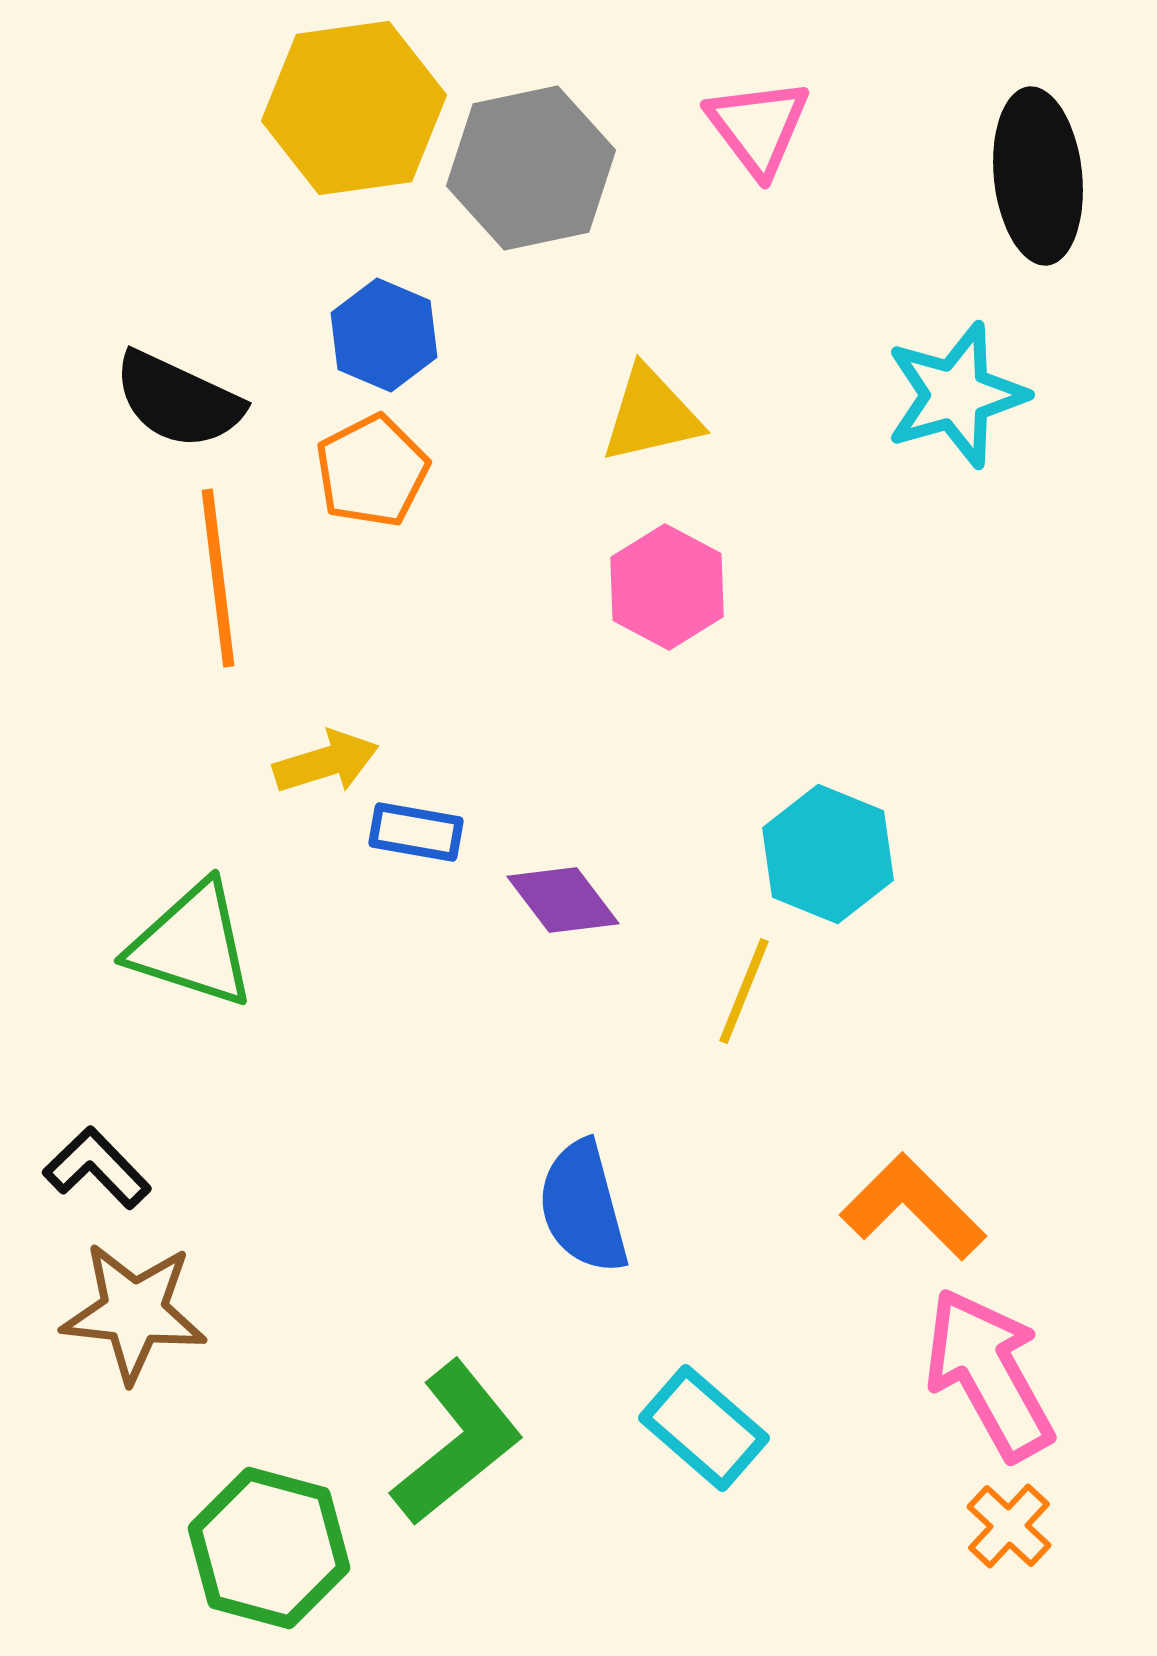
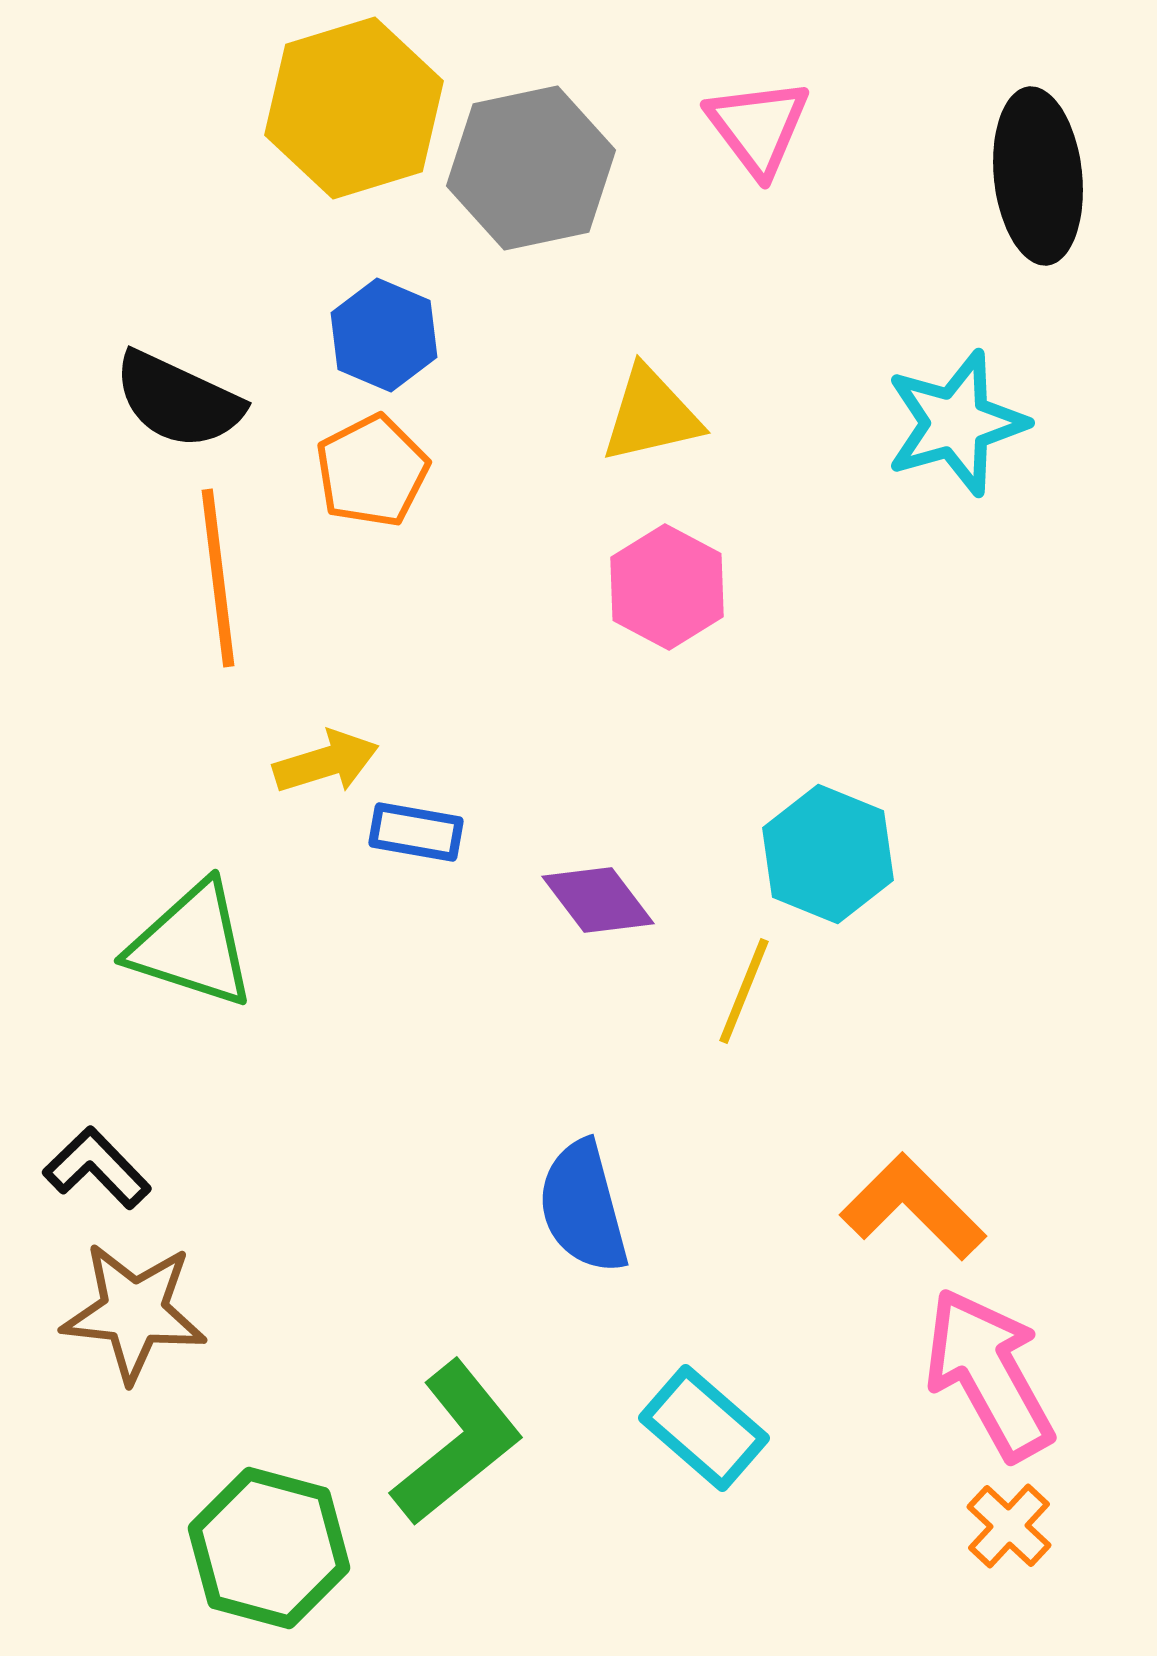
yellow hexagon: rotated 9 degrees counterclockwise
cyan star: moved 28 px down
purple diamond: moved 35 px right
